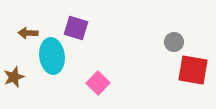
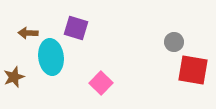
cyan ellipse: moved 1 px left, 1 px down
pink square: moved 3 px right
